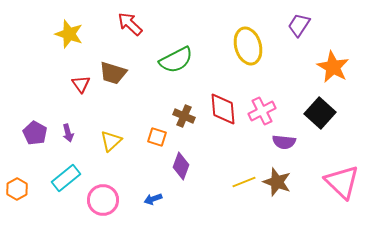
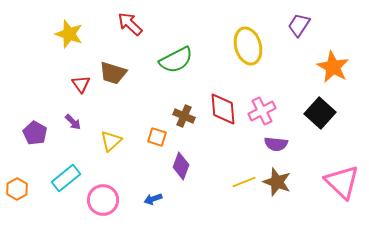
purple arrow: moved 5 px right, 11 px up; rotated 30 degrees counterclockwise
purple semicircle: moved 8 px left, 2 px down
